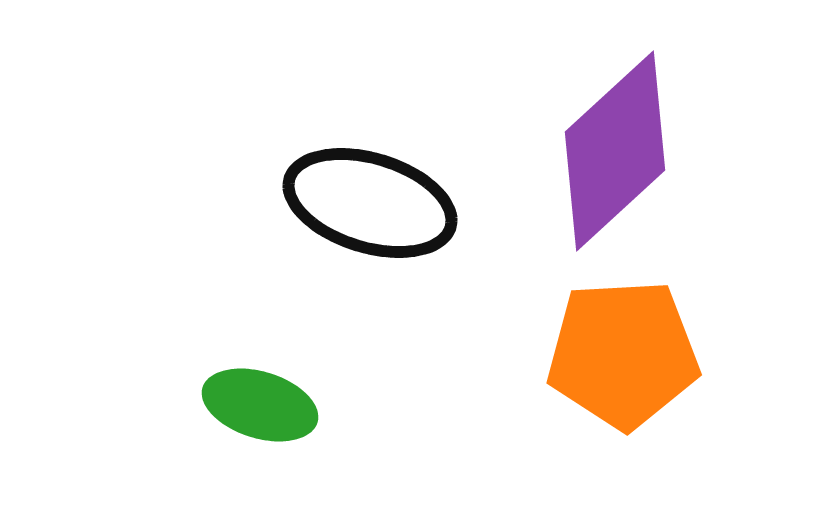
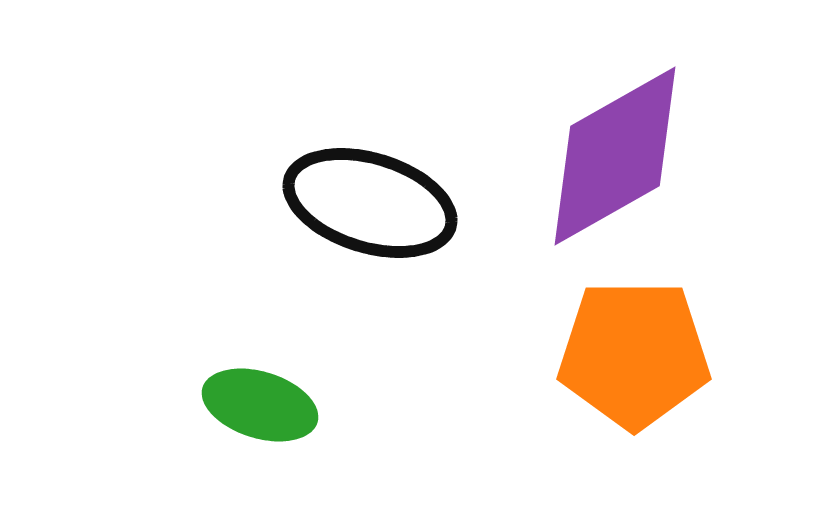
purple diamond: moved 5 px down; rotated 13 degrees clockwise
orange pentagon: moved 11 px right; rotated 3 degrees clockwise
